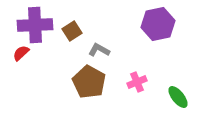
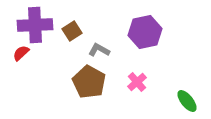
purple hexagon: moved 13 px left, 8 px down
pink cross: rotated 18 degrees counterclockwise
green ellipse: moved 9 px right, 4 px down
